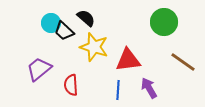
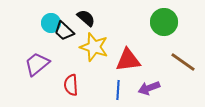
purple trapezoid: moved 2 px left, 5 px up
purple arrow: rotated 80 degrees counterclockwise
